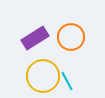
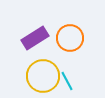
orange circle: moved 1 px left, 1 px down
